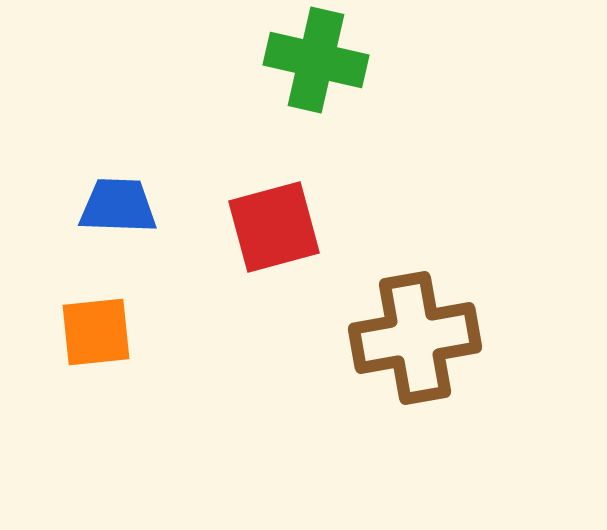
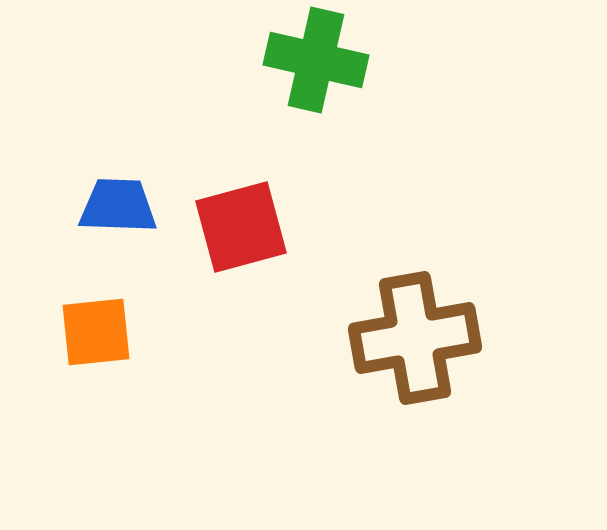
red square: moved 33 px left
